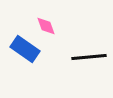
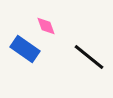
black line: rotated 44 degrees clockwise
